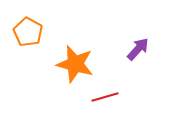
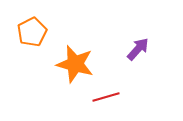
orange pentagon: moved 4 px right; rotated 16 degrees clockwise
red line: moved 1 px right
